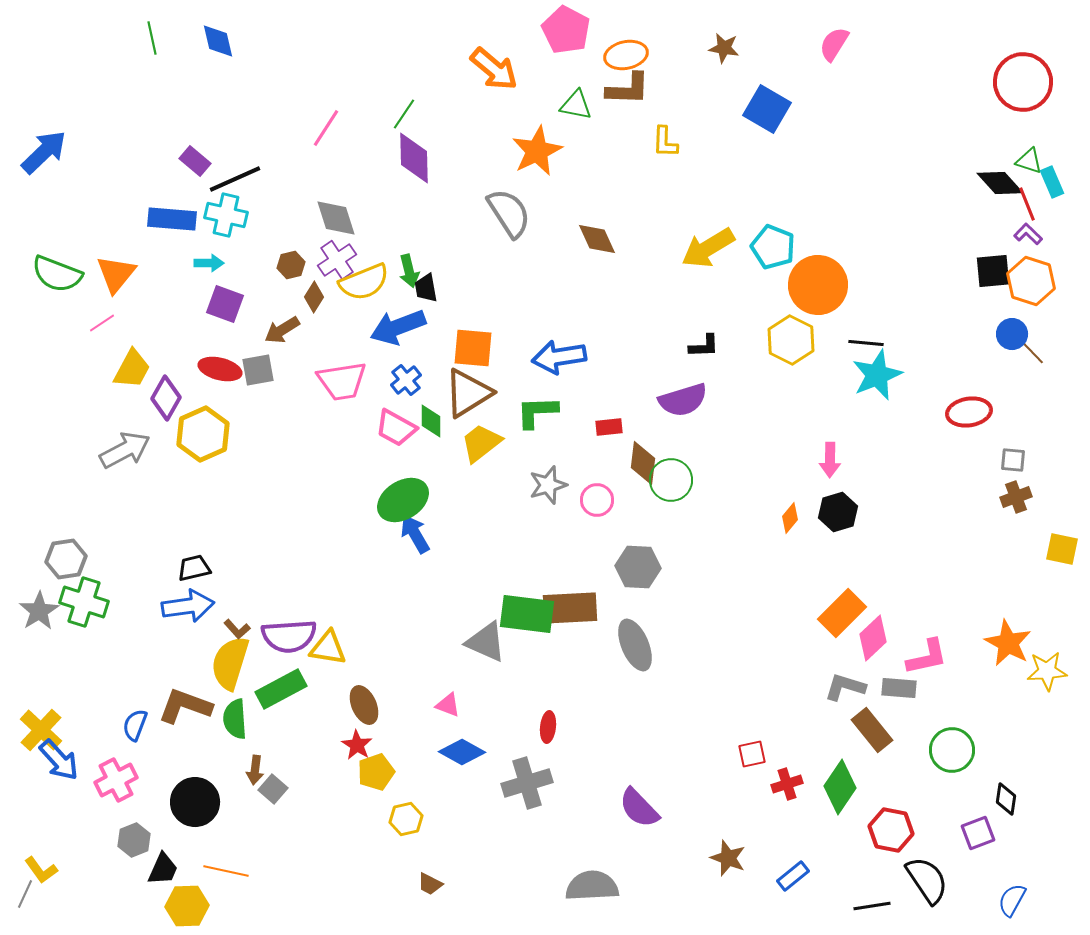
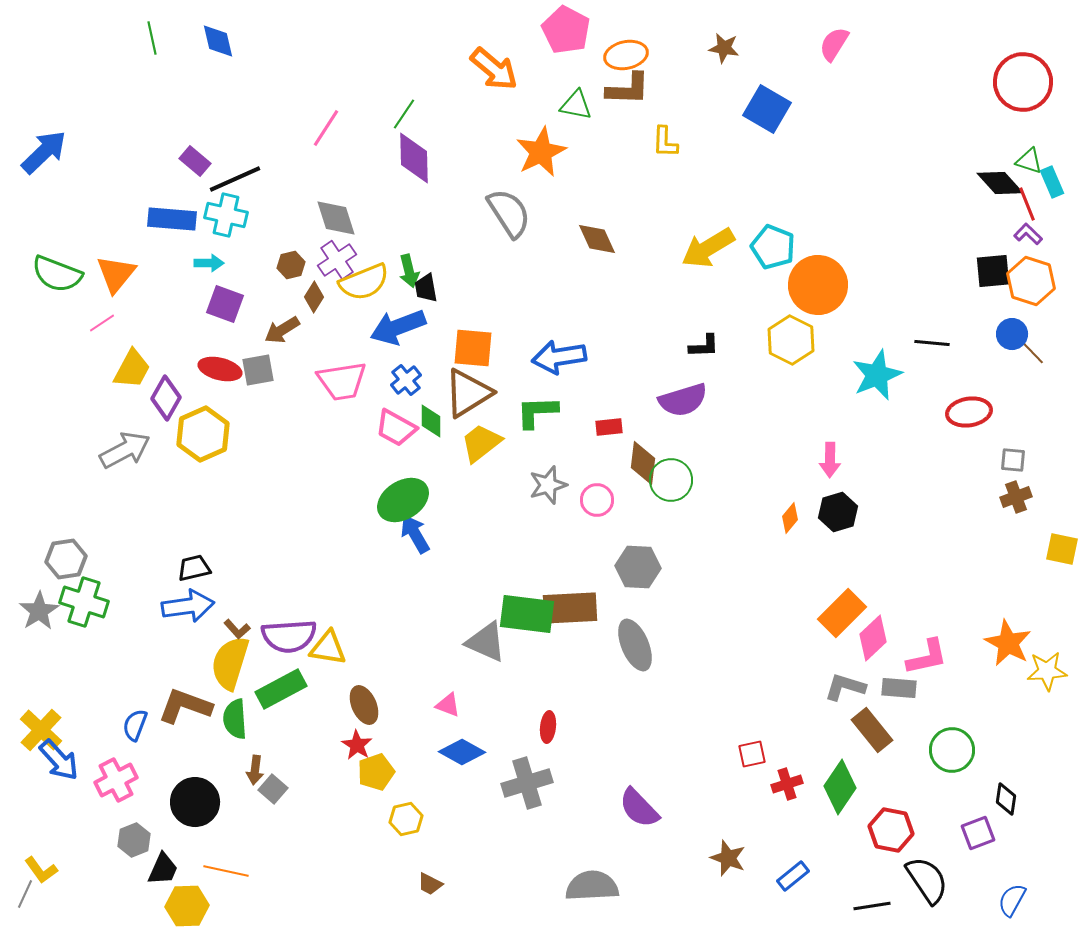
orange star at (537, 151): moved 4 px right, 1 px down
black line at (866, 343): moved 66 px right
